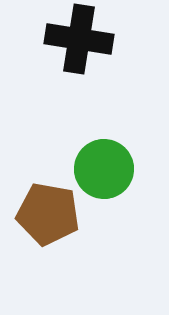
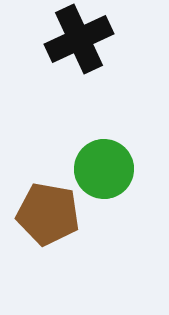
black cross: rotated 34 degrees counterclockwise
